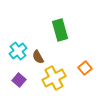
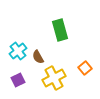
purple square: moved 1 px left; rotated 24 degrees clockwise
